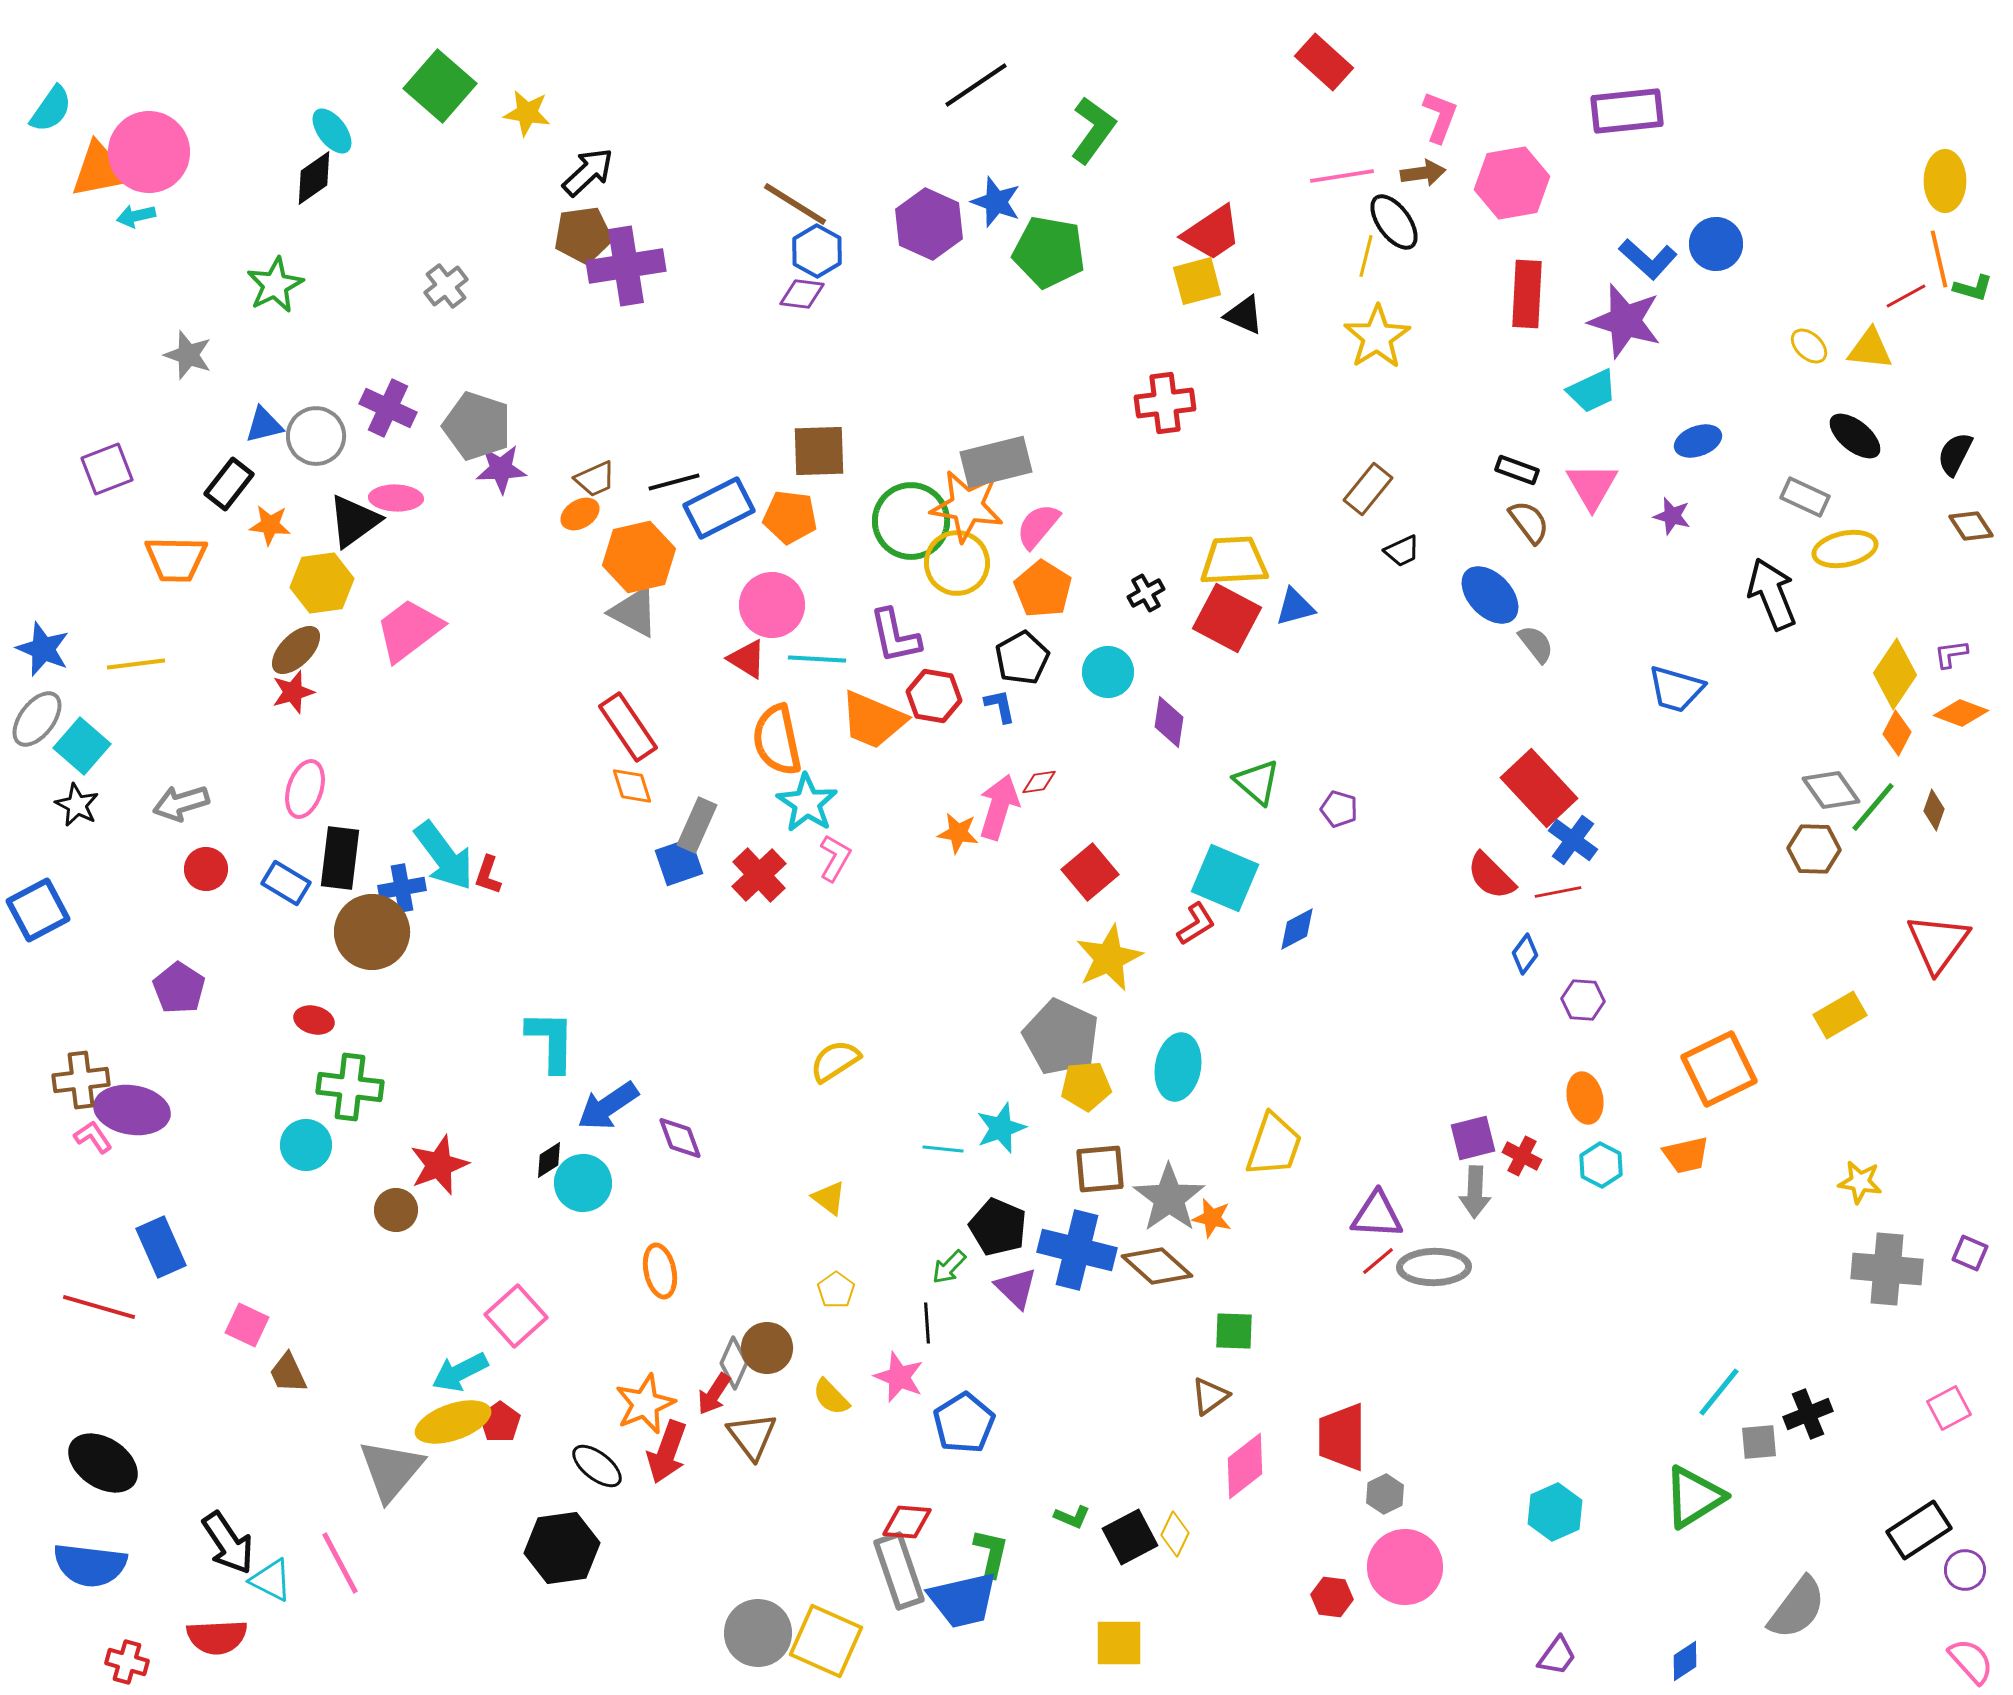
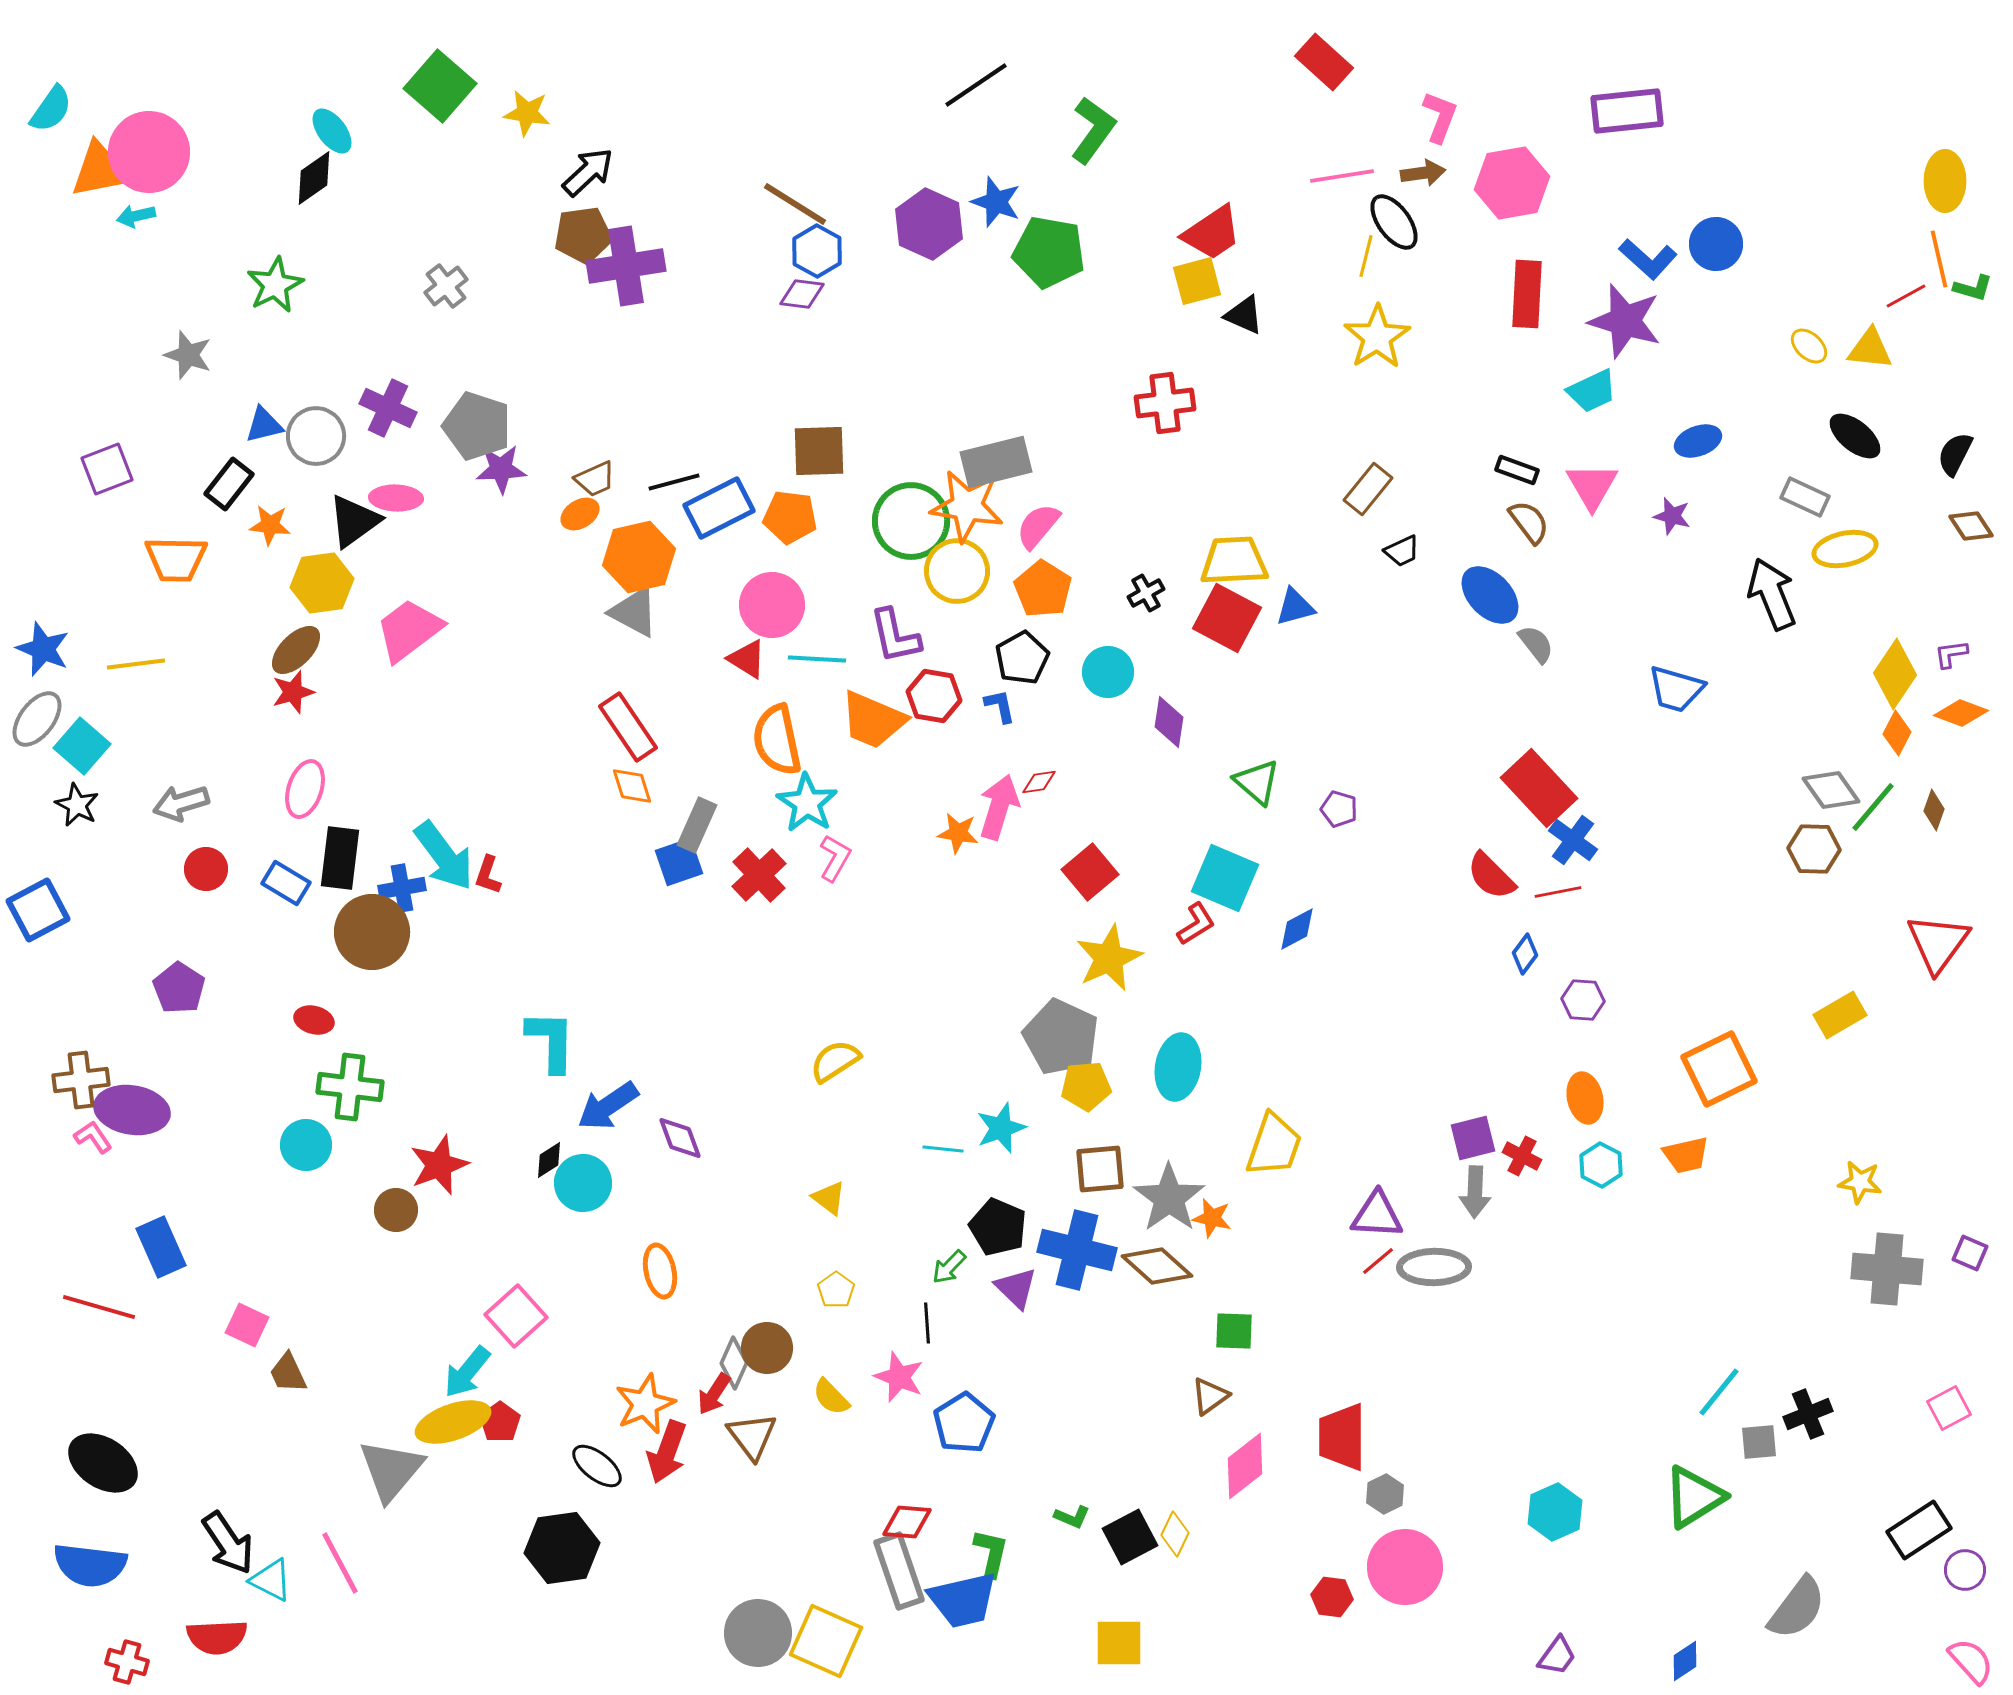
yellow circle at (957, 563): moved 8 px down
cyan arrow at (460, 1372): moved 7 px right; rotated 24 degrees counterclockwise
